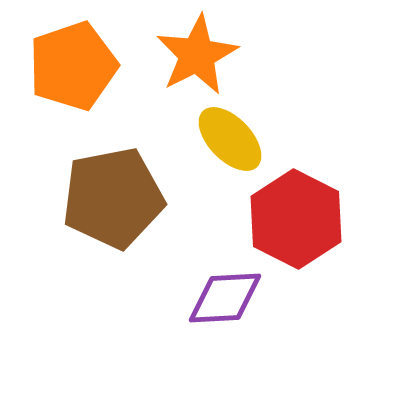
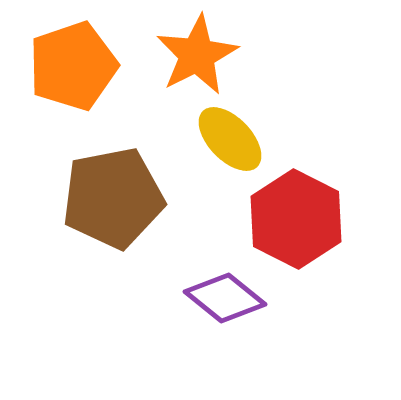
purple diamond: rotated 42 degrees clockwise
